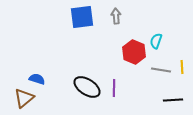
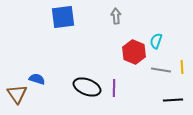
blue square: moved 19 px left
black ellipse: rotated 12 degrees counterclockwise
brown triangle: moved 7 px left, 4 px up; rotated 25 degrees counterclockwise
